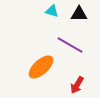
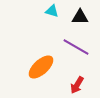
black triangle: moved 1 px right, 3 px down
purple line: moved 6 px right, 2 px down
